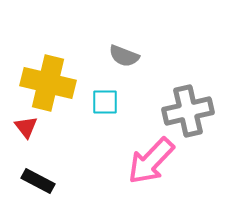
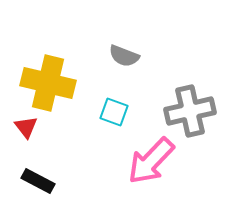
cyan square: moved 9 px right, 10 px down; rotated 20 degrees clockwise
gray cross: moved 2 px right
